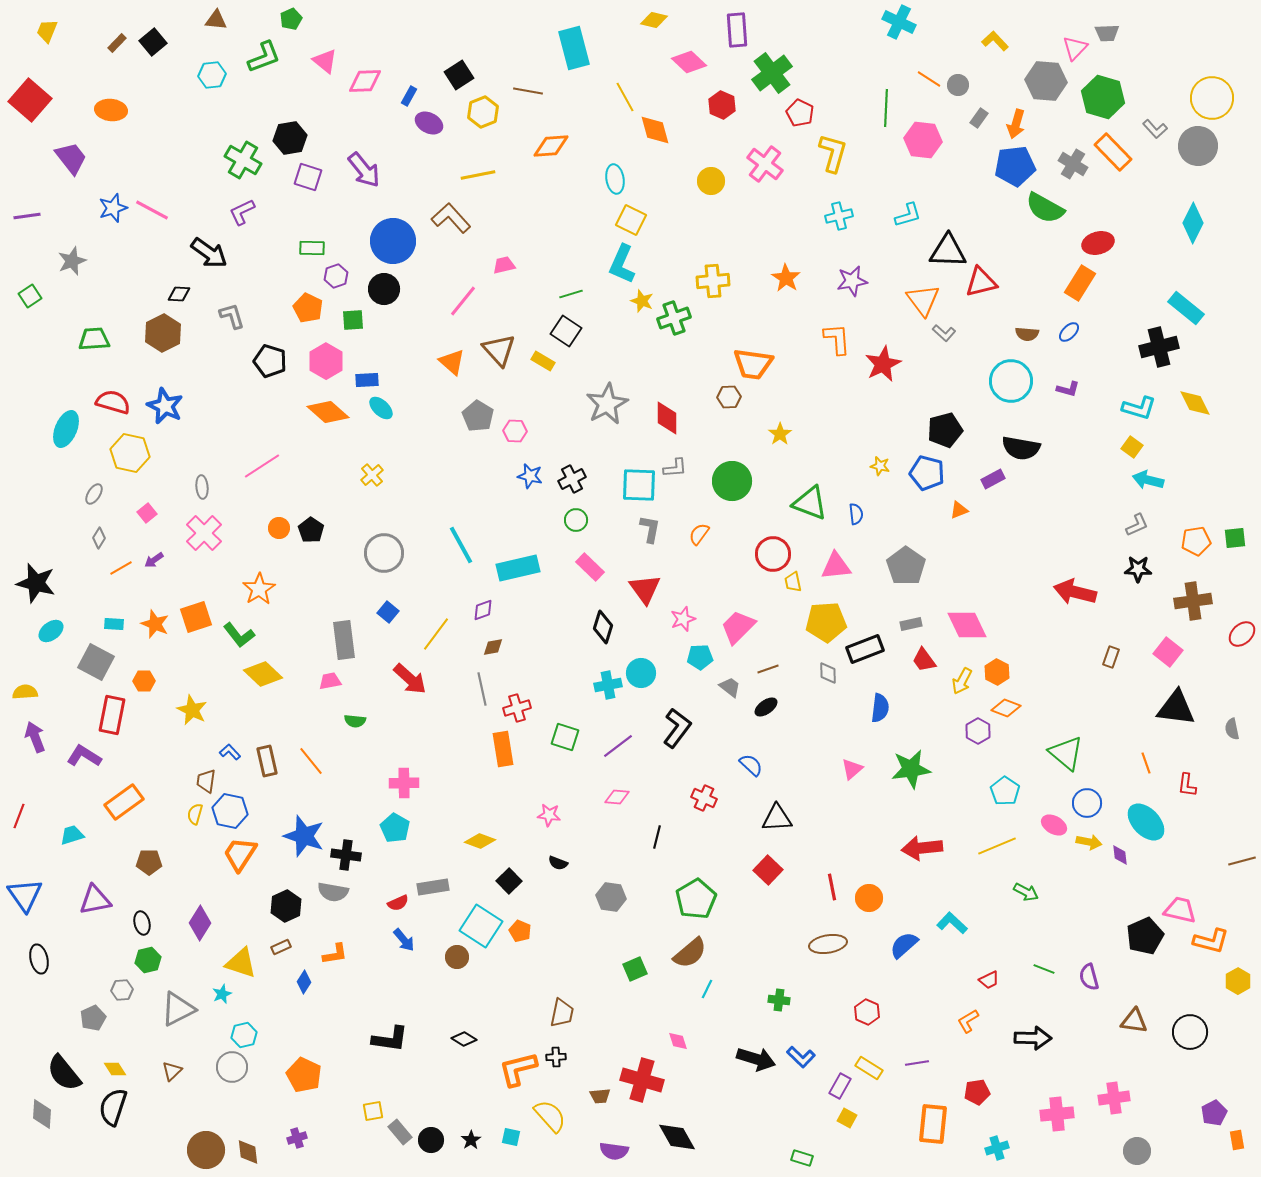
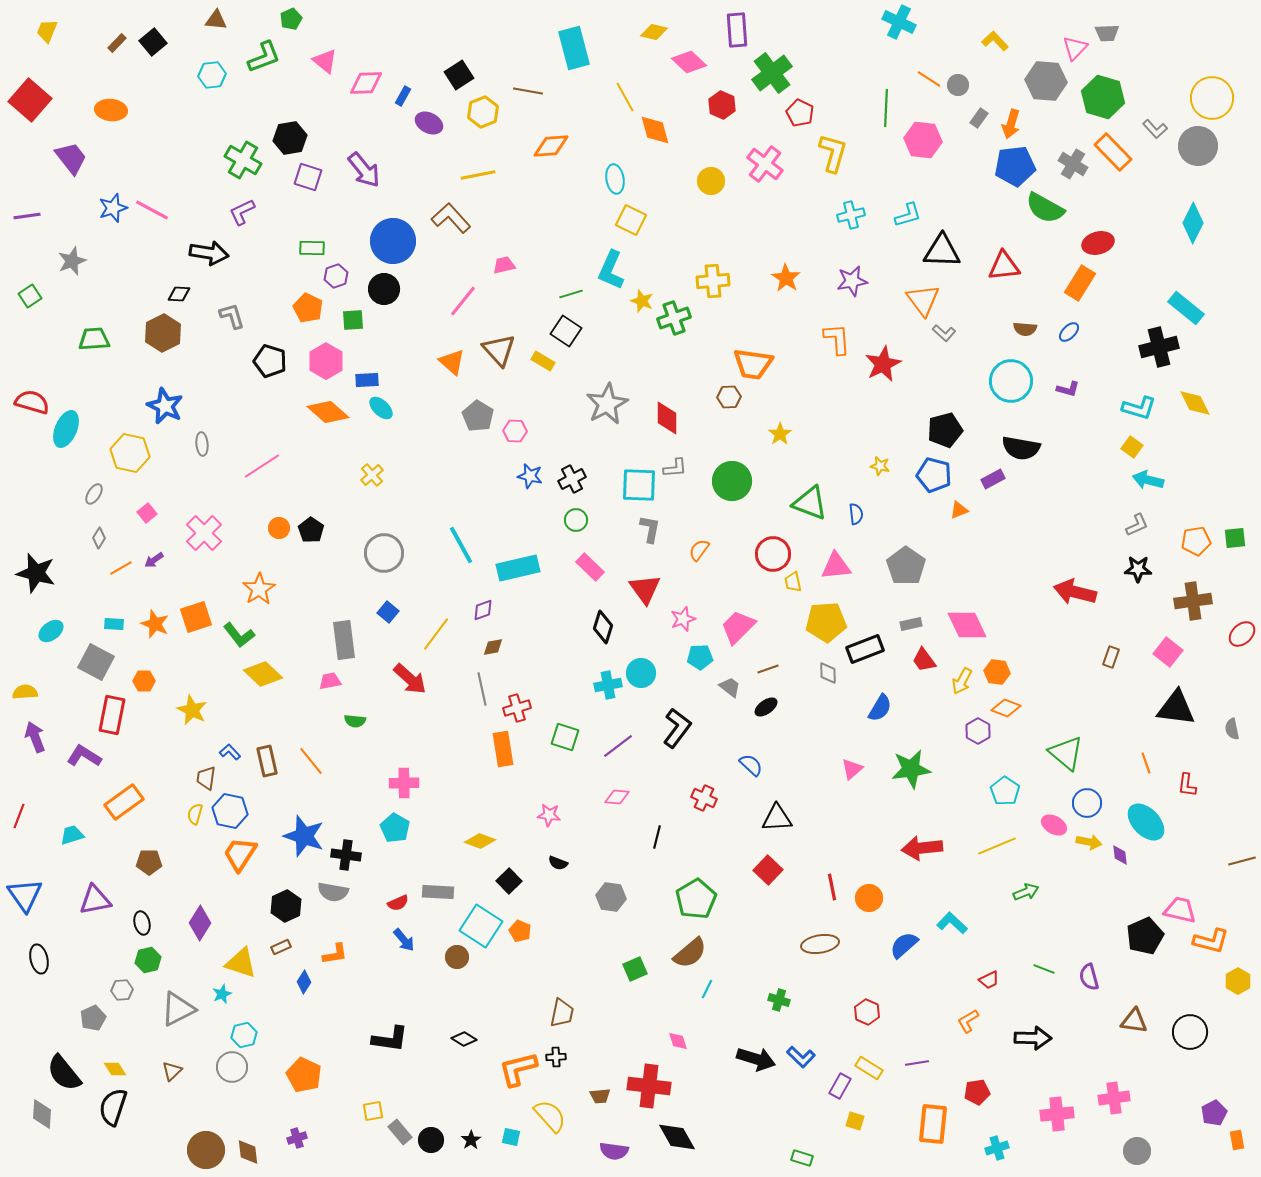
yellow diamond at (654, 20): moved 12 px down
pink diamond at (365, 81): moved 1 px right, 2 px down
blue rectangle at (409, 96): moved 6 px left
orange arrow at (1016, 124): moved 5 px left
cyan cross at (839, 216): moved 12 px right, 1 px up
black triangle at (948, 251): moved 6 px left
black arrow at (209, 253): rotated 27 degrees counterclockwise
cyan L-shape at (622, 264): moved 11 px left, 6 px down
red triangle at (981, 282): moved 23 px right, 16 px up; rotated 8 degrees clockwise
brown semicircle at (1027, 334): moved 2 px left, 5 px up
red semicircle at (113, 402): moved 81 px left
blue pentagon at (927, 473): moved 7 px right, 2 px down
gray ellipse at (202, 487): moved 43 px up
orange semicircle at (699, 534): moved 16 px down
black star at (36, 583): moved 10 px up
orange hexagon at (997, 672): rotated 20 degrees counterclockwise
blue semicircle at (880, 708): rotated 24 degrees clockwise
brown trapezoid at (206, 781): moved 3 px up
gray rectangle at (433, 887): moved 5 px right, 5 px down; rotated 12 degrees clockwise
green arrow at (1026, 892): rotated 50 degrees counterclockwise
brown ellipse at (828, 944): moved 8 px left
green cross at (779, 1000): rotated 10 degrees clockwise
red cross at (642, 1080): moved 7 px right, 6 px down; rotated 9 degrees counterclockwise
yellow square at (847, 1118): moved 8 px right, 3 px down; rotated 12 degrees counterclockwise
